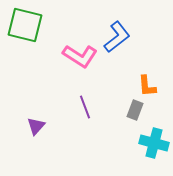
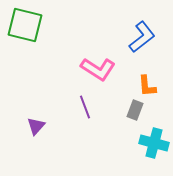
blue L-shape: moved 25 px right
pink L-shape: moved 18 px right, 13 px down
